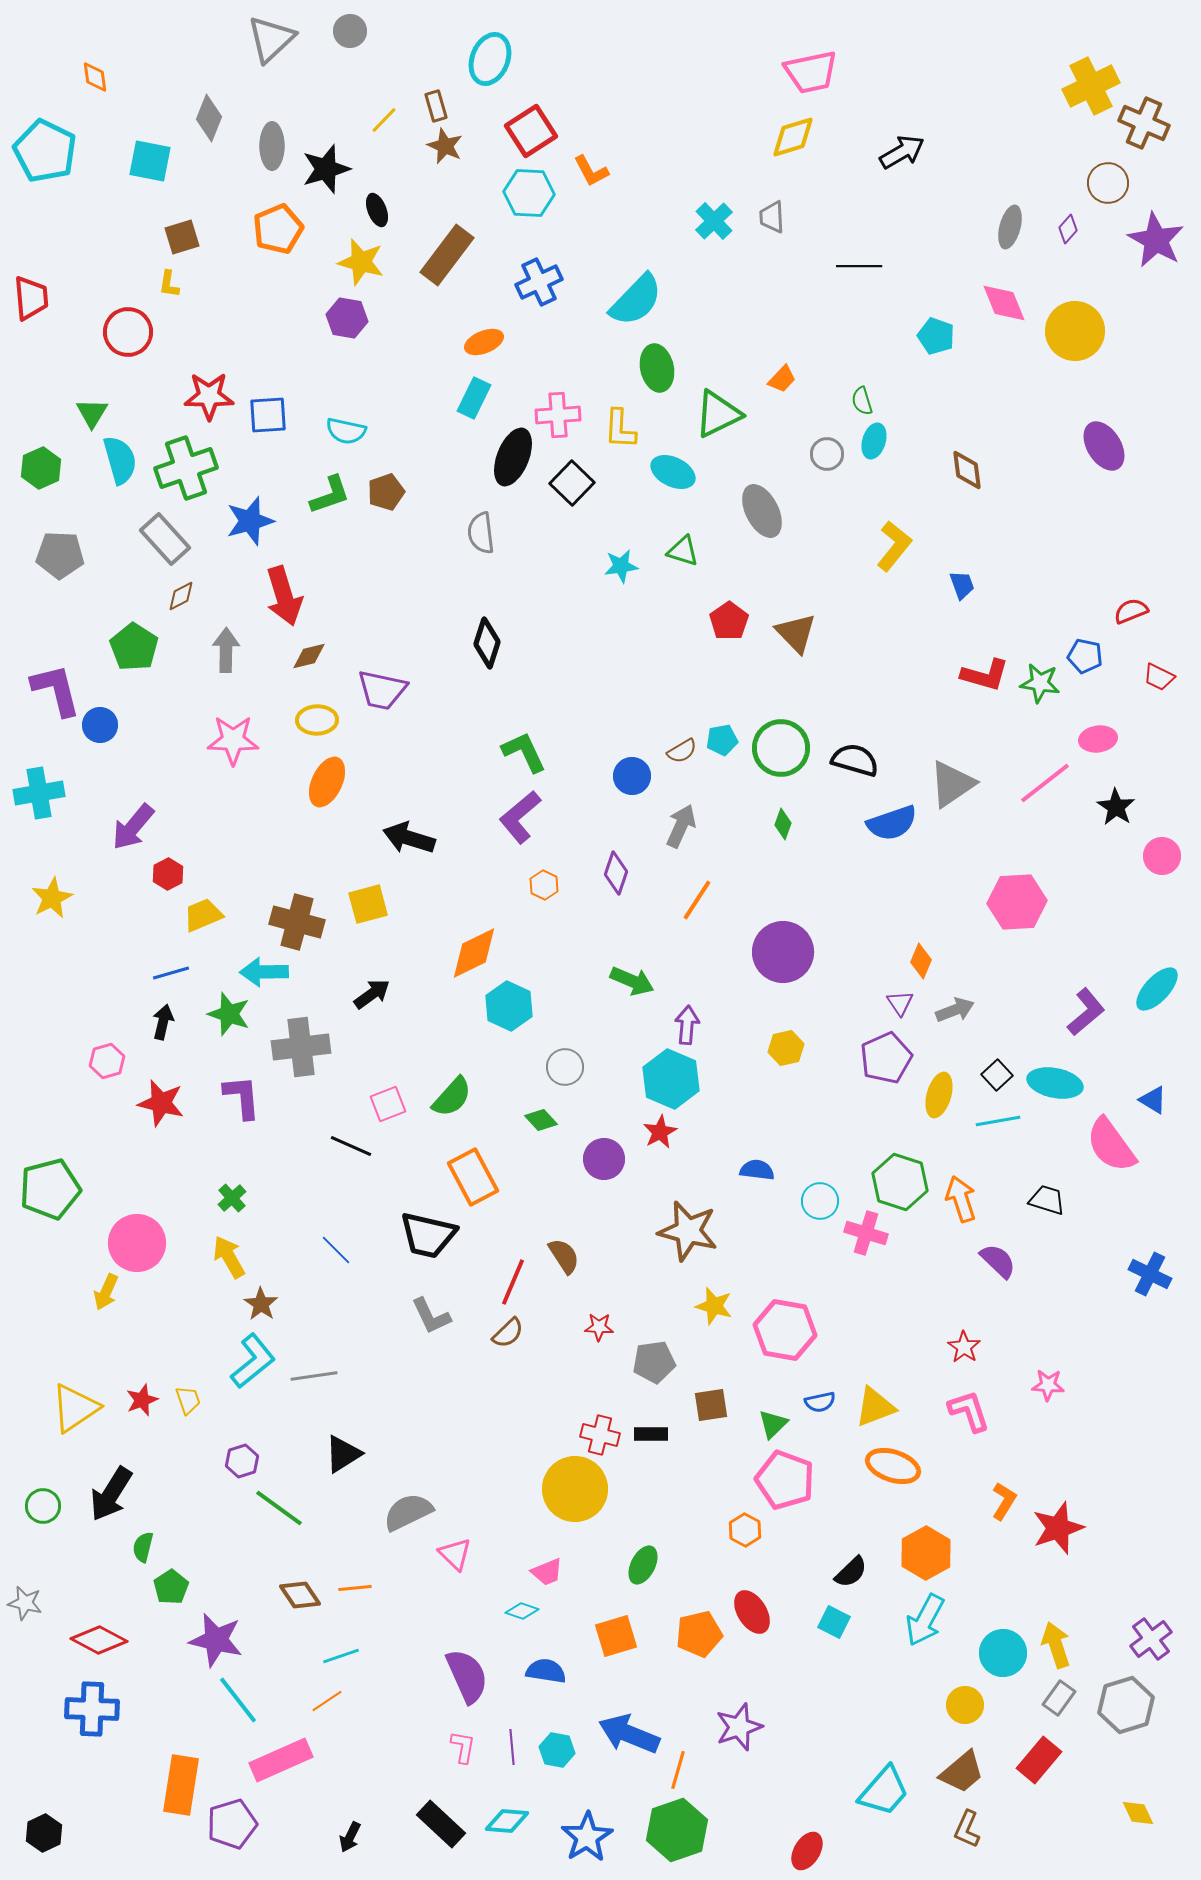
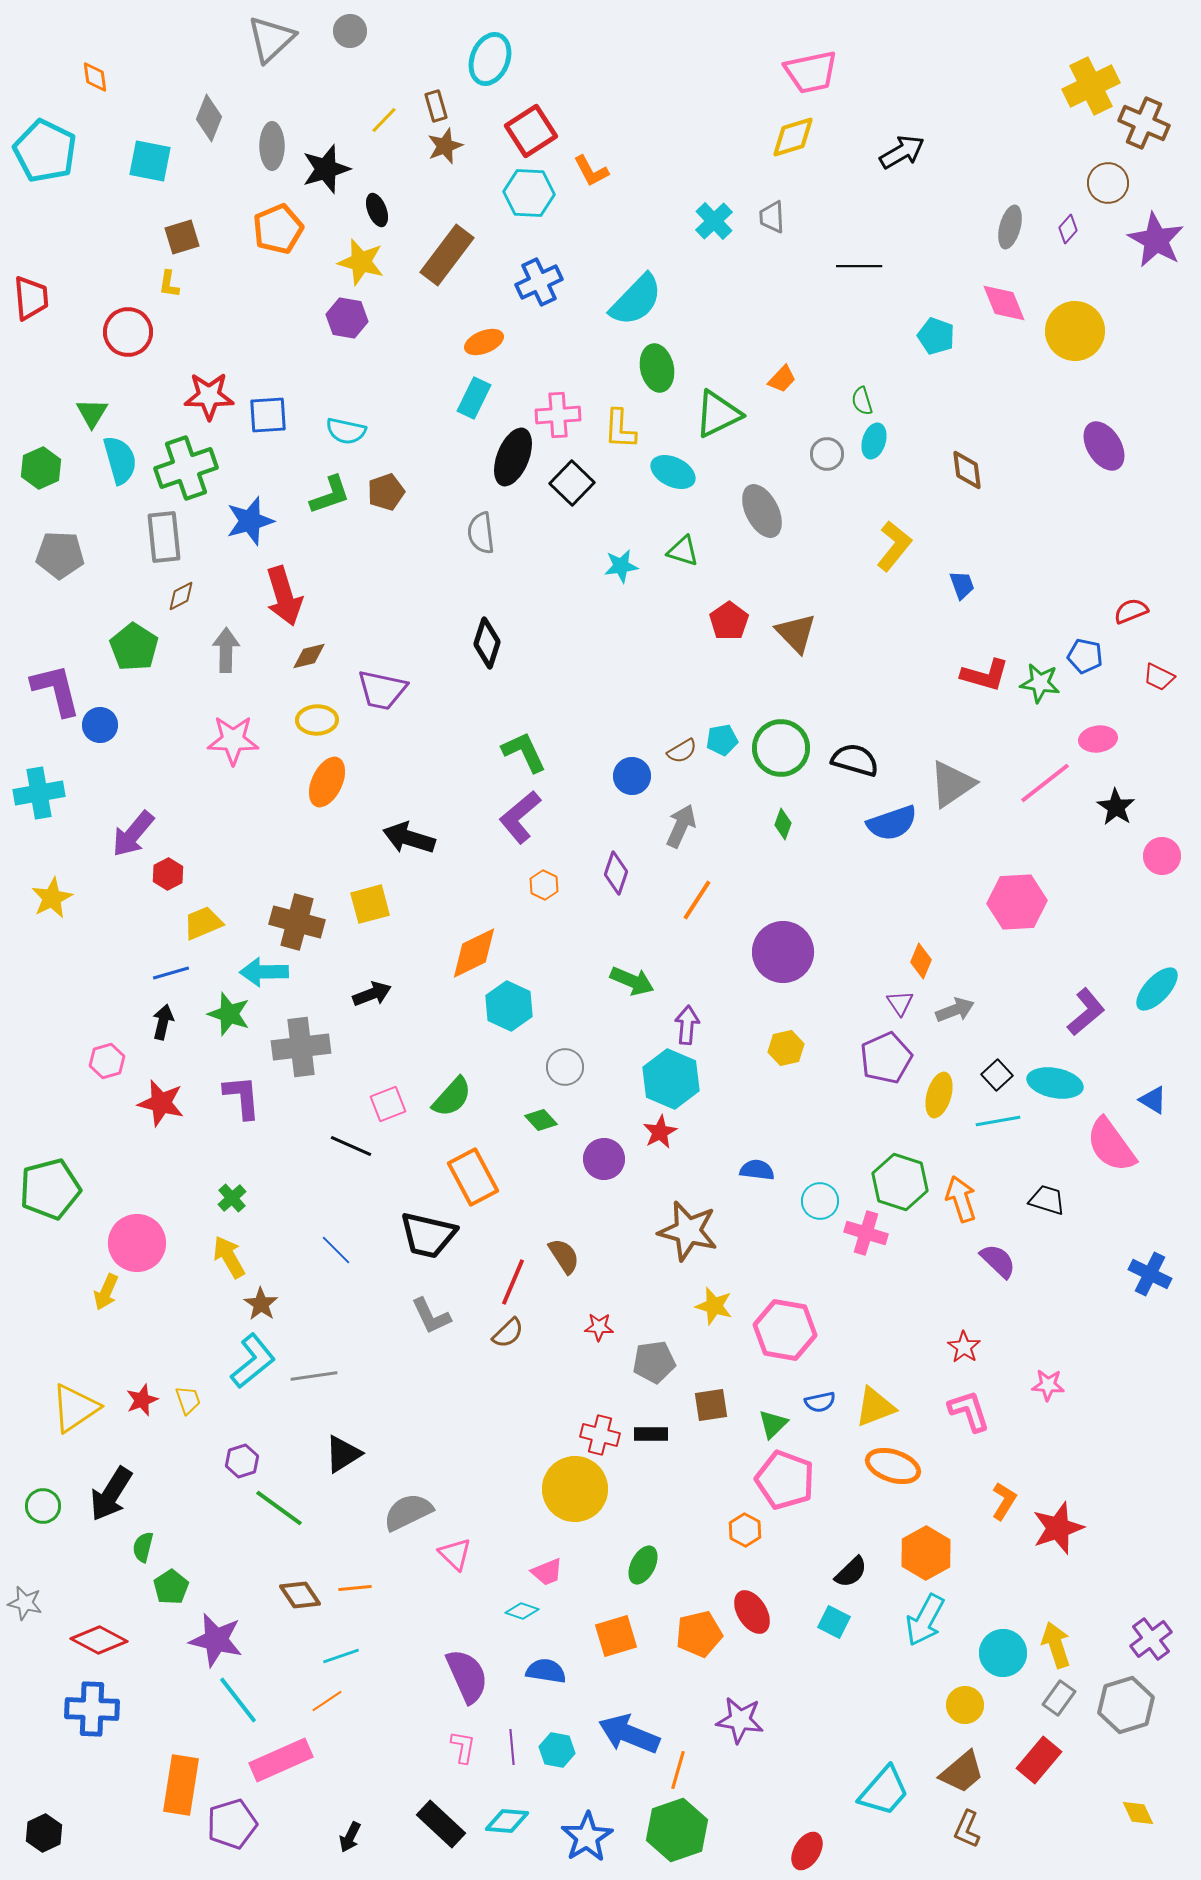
brown star at (445, 146): rotated 27 degrees clockwise
gray rectangle at (165, 539): moved 1 px left, 2 px up; rotated 36 degrees clockwise
purple arrow at (133, 827): moved 7 px down
yellow square at (368, 904): moved 2 px right
yellow trapezoid at (203, 915): moved 8 px down
black arrow at (372, 994): rotated 15 degrees clockwise
purple star at (739, 1727): moved 1 px right, 7 px up; rotated 27 degrees clockwise
